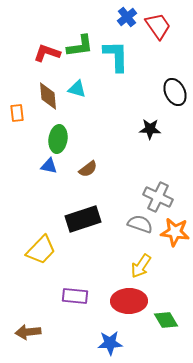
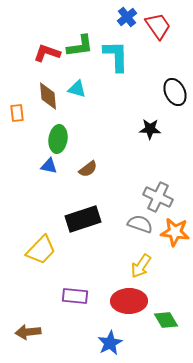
blue star: rotated 25 degrees counterclockwise
